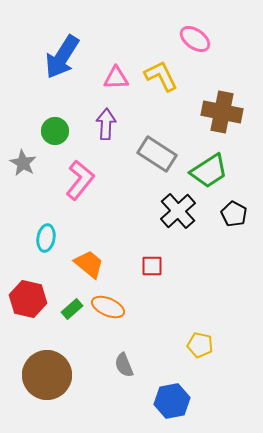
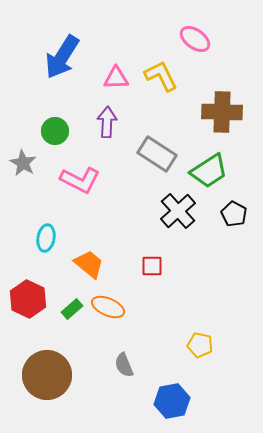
brown cross: rotated 9 degrees counterclockwise
purple arrow: moved 1 px right, 2 px up
pink L-shape: rotated 78 degrees clockwise
red hexagon: rotated 12 degrees clockwise
